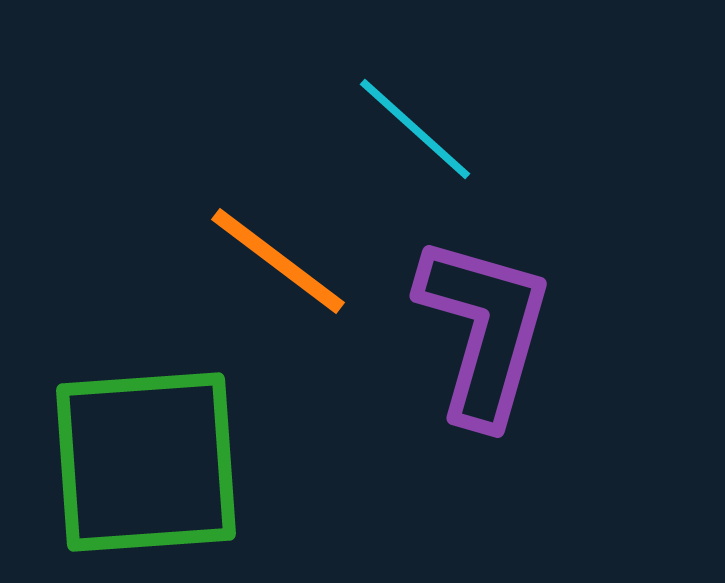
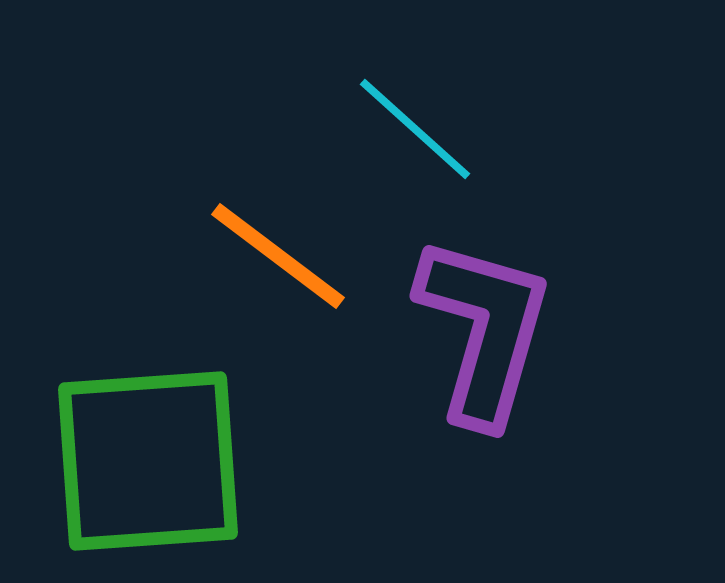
orange line: moved 5 px up
green square: moved 2 px right, 1 px up
